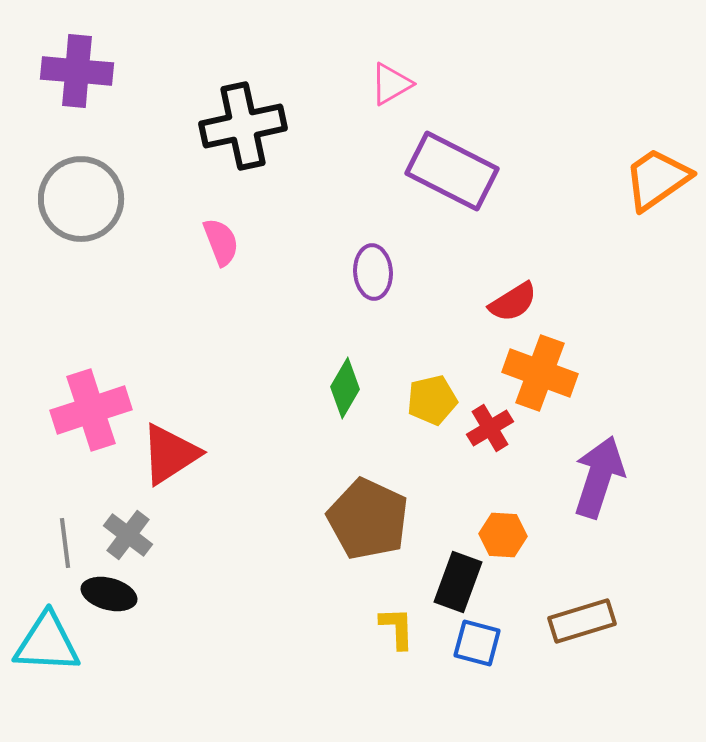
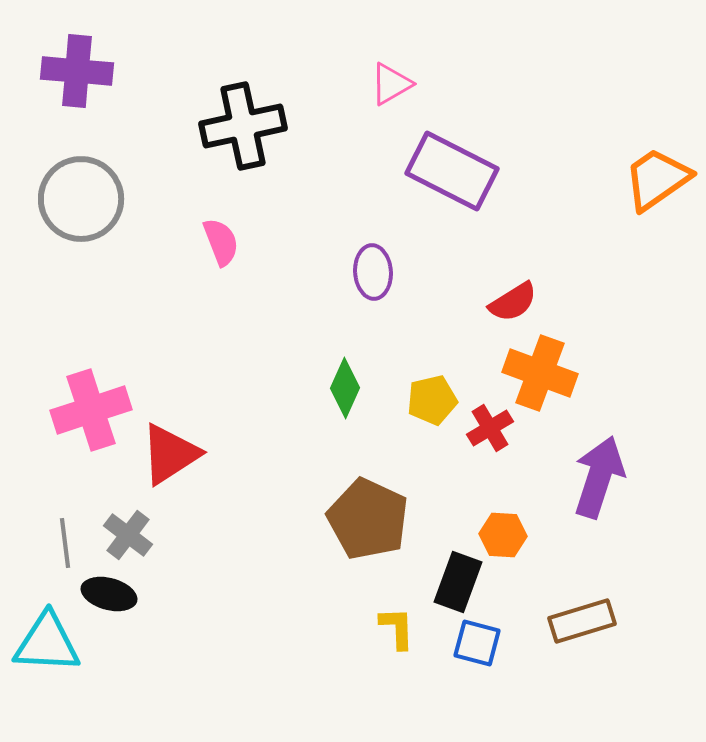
green diamond: rotated 6 degrees counterclockwise
